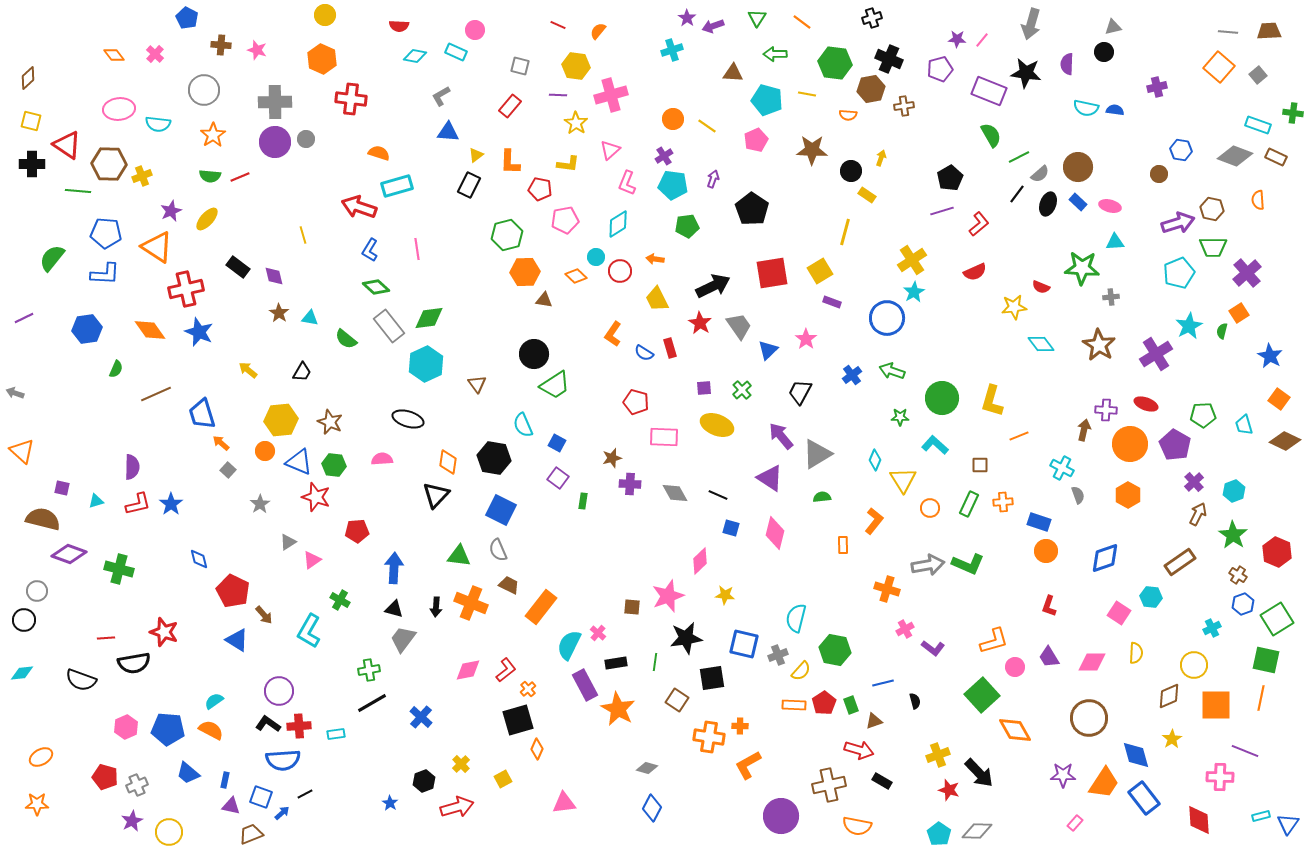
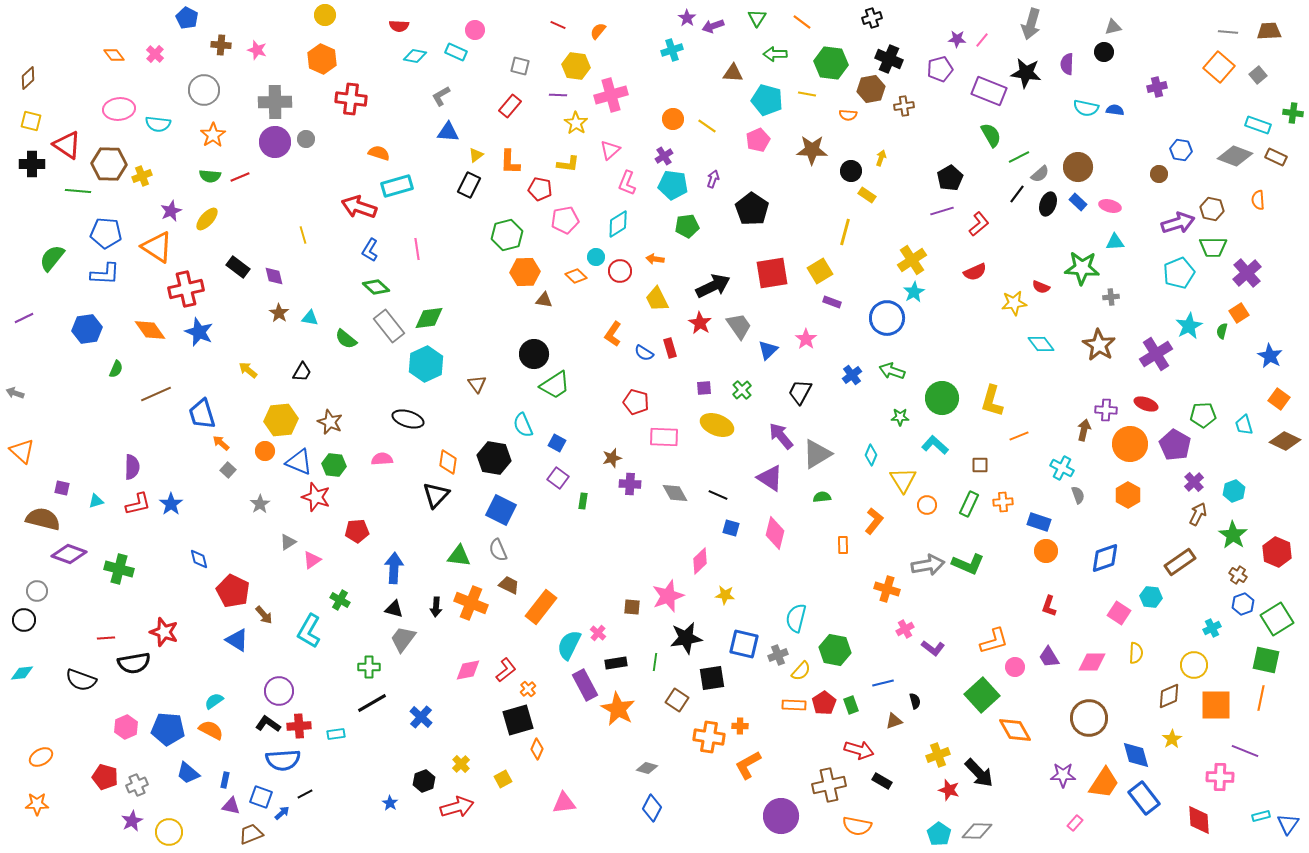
green hexagon at (835, 63): moved 4 px left
pink pentagon at (756, 140): moved 2 px right
yellow star at (1014, 307): moved 4 px up
cyan diamond at (875, 460): moved 4 px left, 5 px up
orange circle at (930, 508): moved 3 px left, 3 px up
green cross at (369, 670): moved 3 px up; rotated 10 degrees clockwise
brown triangle at (874, 721): moved 20 px right
